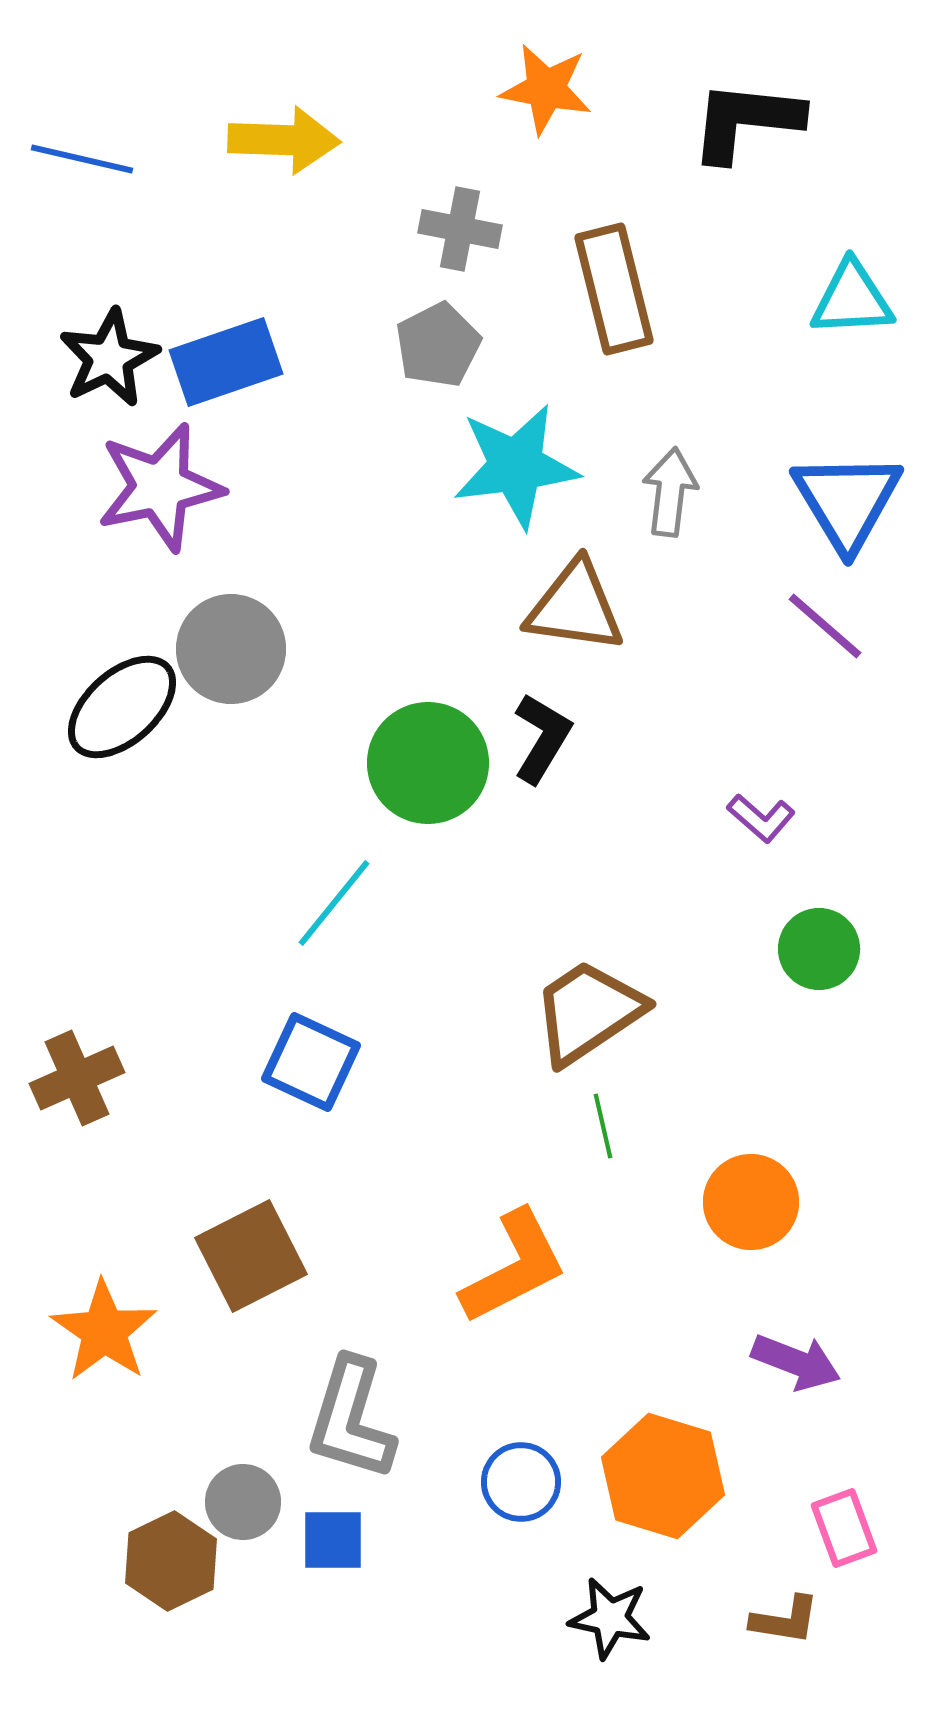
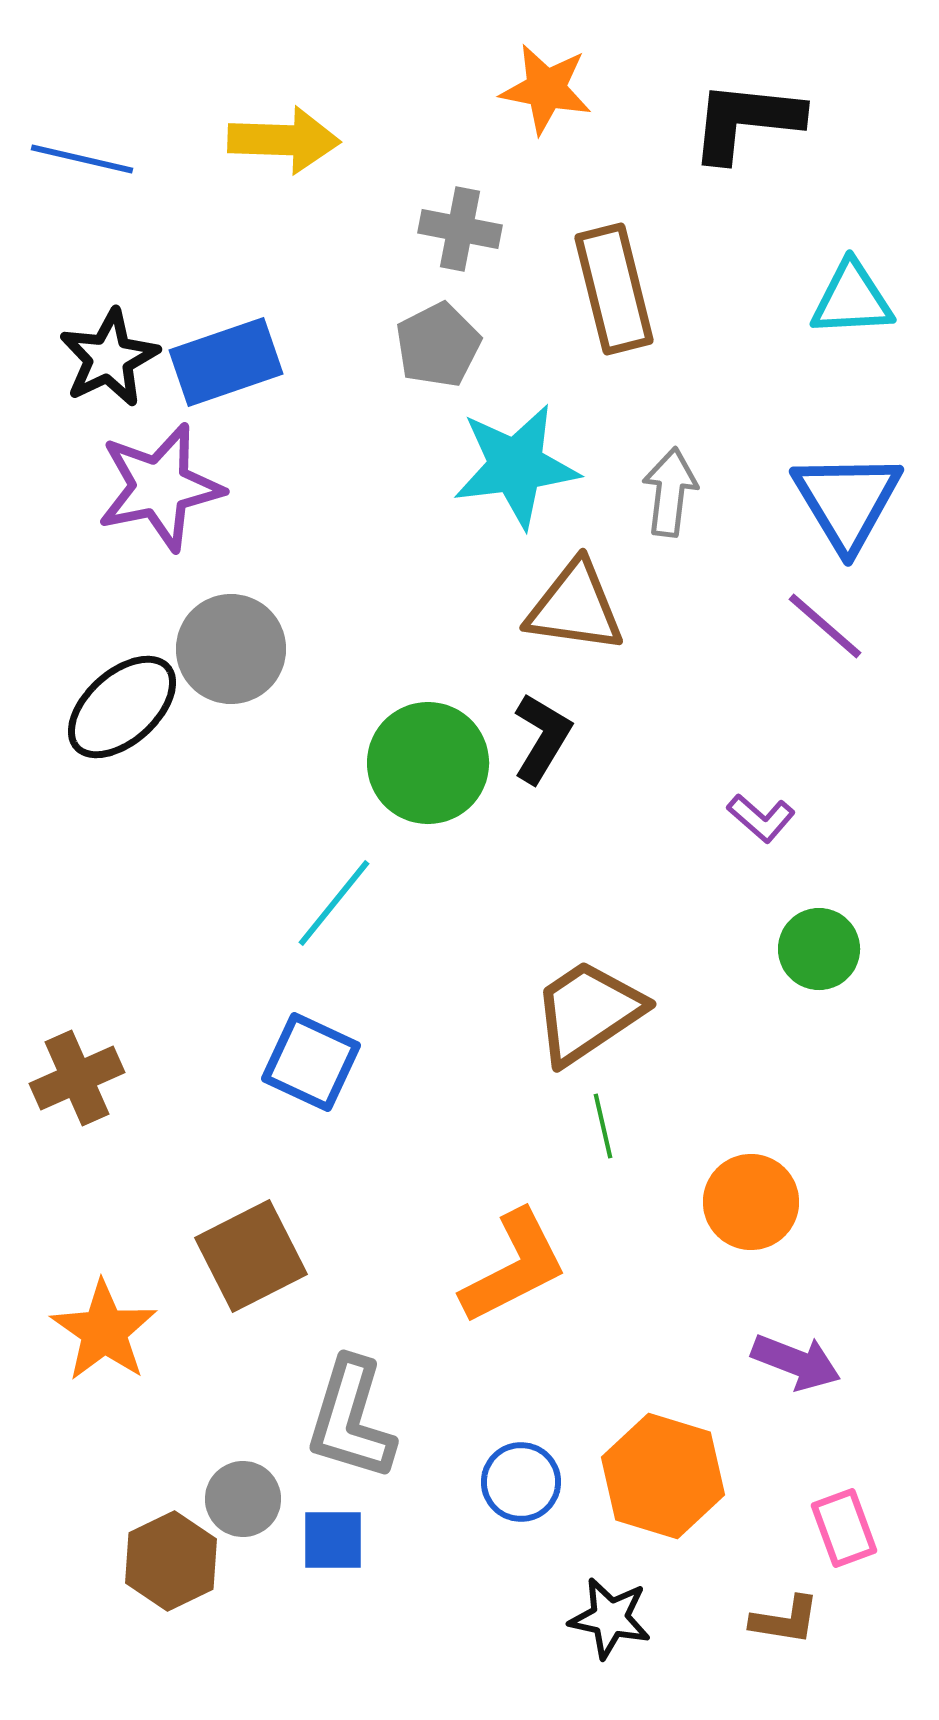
gray circle at (243, 1502): moved 3 px up
